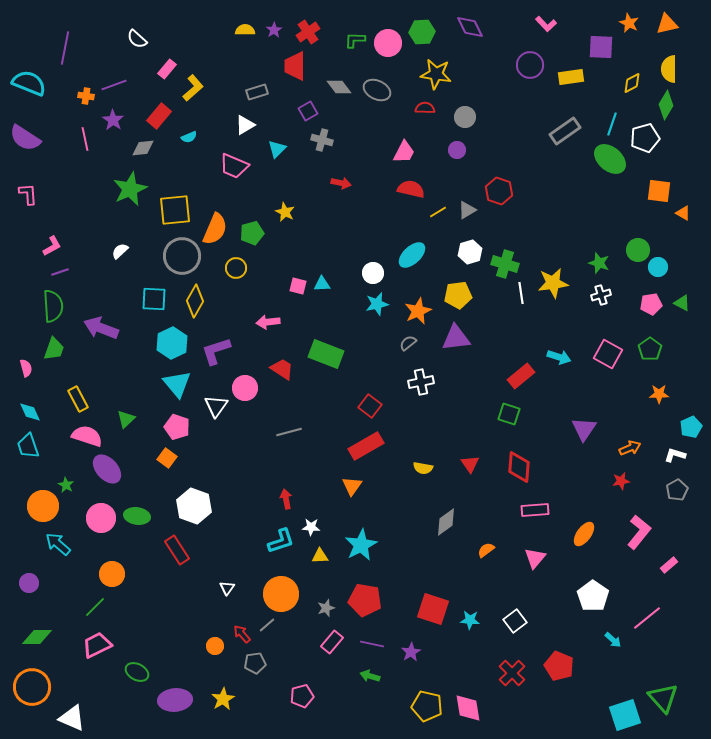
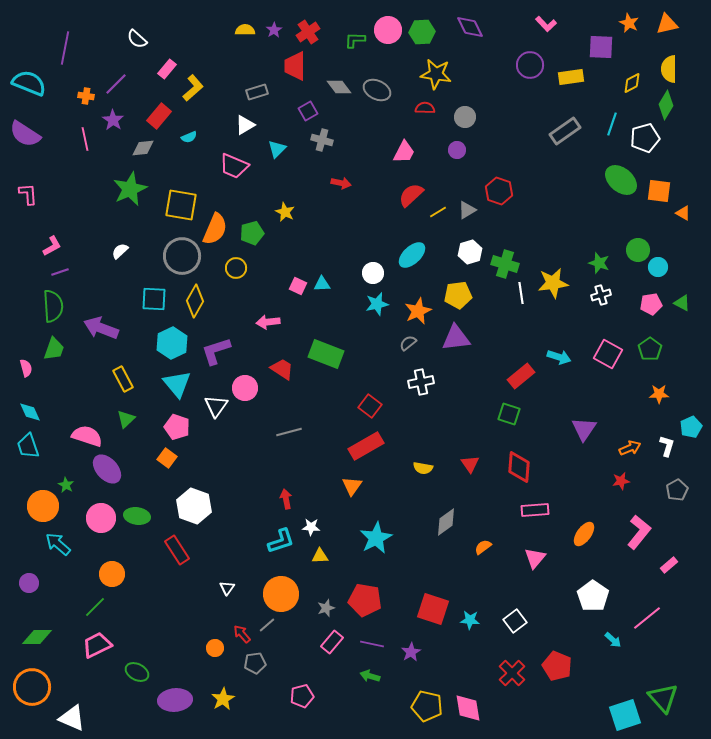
pink circle at (388, 43): moved 13 px up
purple line at (114, 85): moved 2 px right, 1 px up; rotated 25 degrees counterclockwise
purple semicircle at (25, 138): moved 4 px up
green ellipse at (610, 159): moved 11 px right, 21 px down
red semicircle at (411, 189): moved 6 px down; rotated 56 degrees counterclockwise
yellow square at (175, 210): moved 6 px right, 5 px up; rotated 16 degrees clockwise
pink square at (298, 286): rotated 12 degrees clockwise
yellow rectangle at (78, 399): moved 45 px right, 20 px up
white L-shape at (675, 455): moved 8 px left, 9 px up; rotated 90 degrees clockwise
cyan star at (361, 545): moved 15 px right, 7 px up
orange semicircle at (486, 550): moved 3 px left, 3 px up
orange circle at (215, 646): moved 2 px down
red pentagon at (559, 666): moved 2 px left
